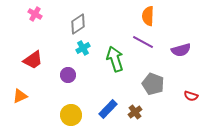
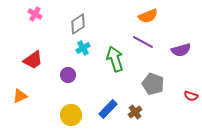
orange semicircle: rotated 114 degrees counterclockwise
